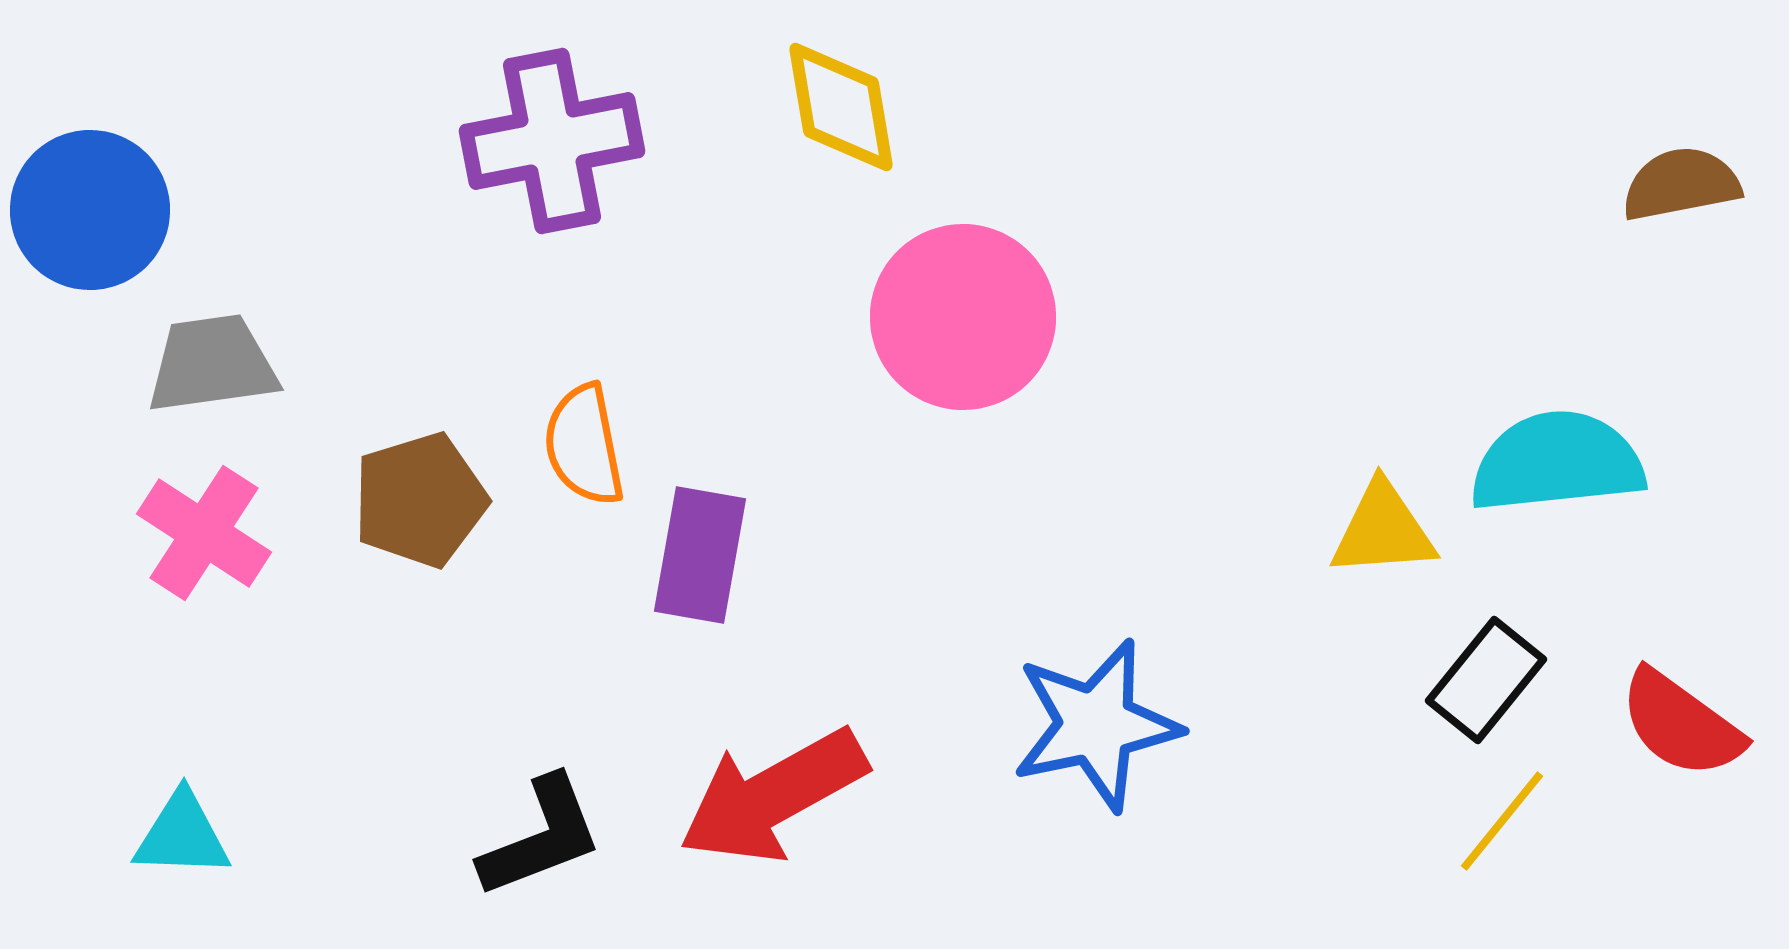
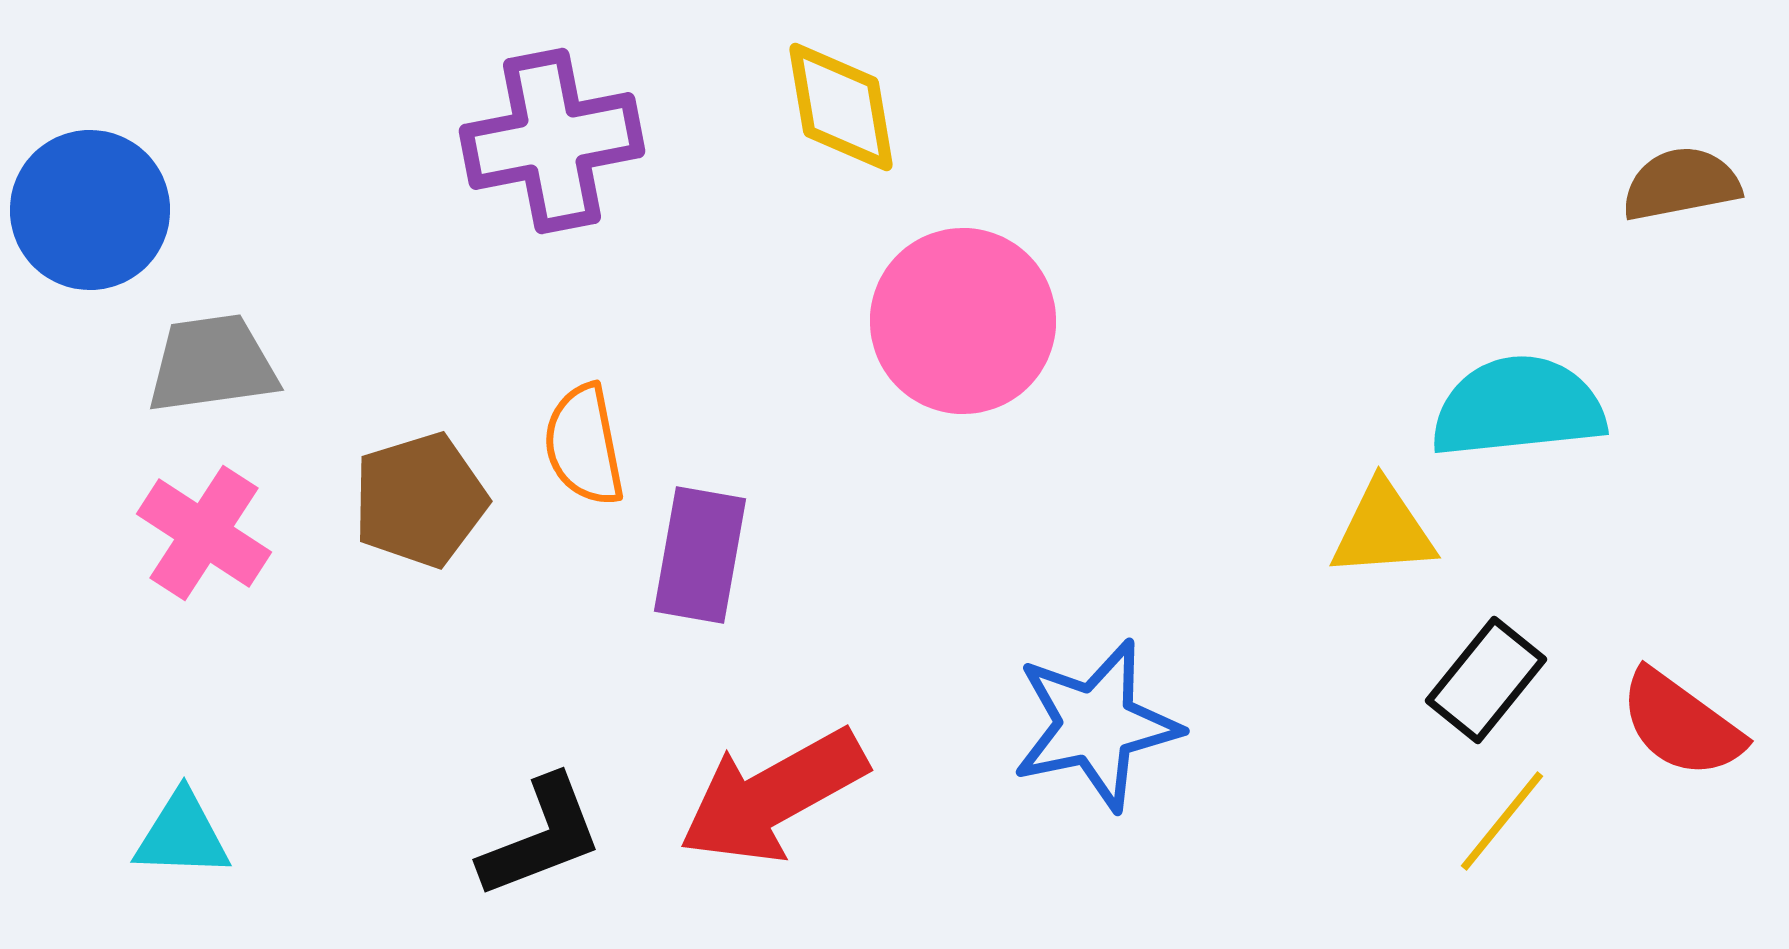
pink circle: moved 4 px down
cyan semicircle: moved 39 px left, 55 px up
